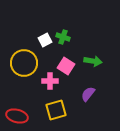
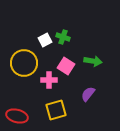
pink cross: moved 1 px left, 1 px up
